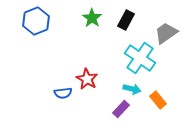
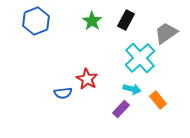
green star: moved 3 px down
cyan cross: rotated 12 degrees clockwise
